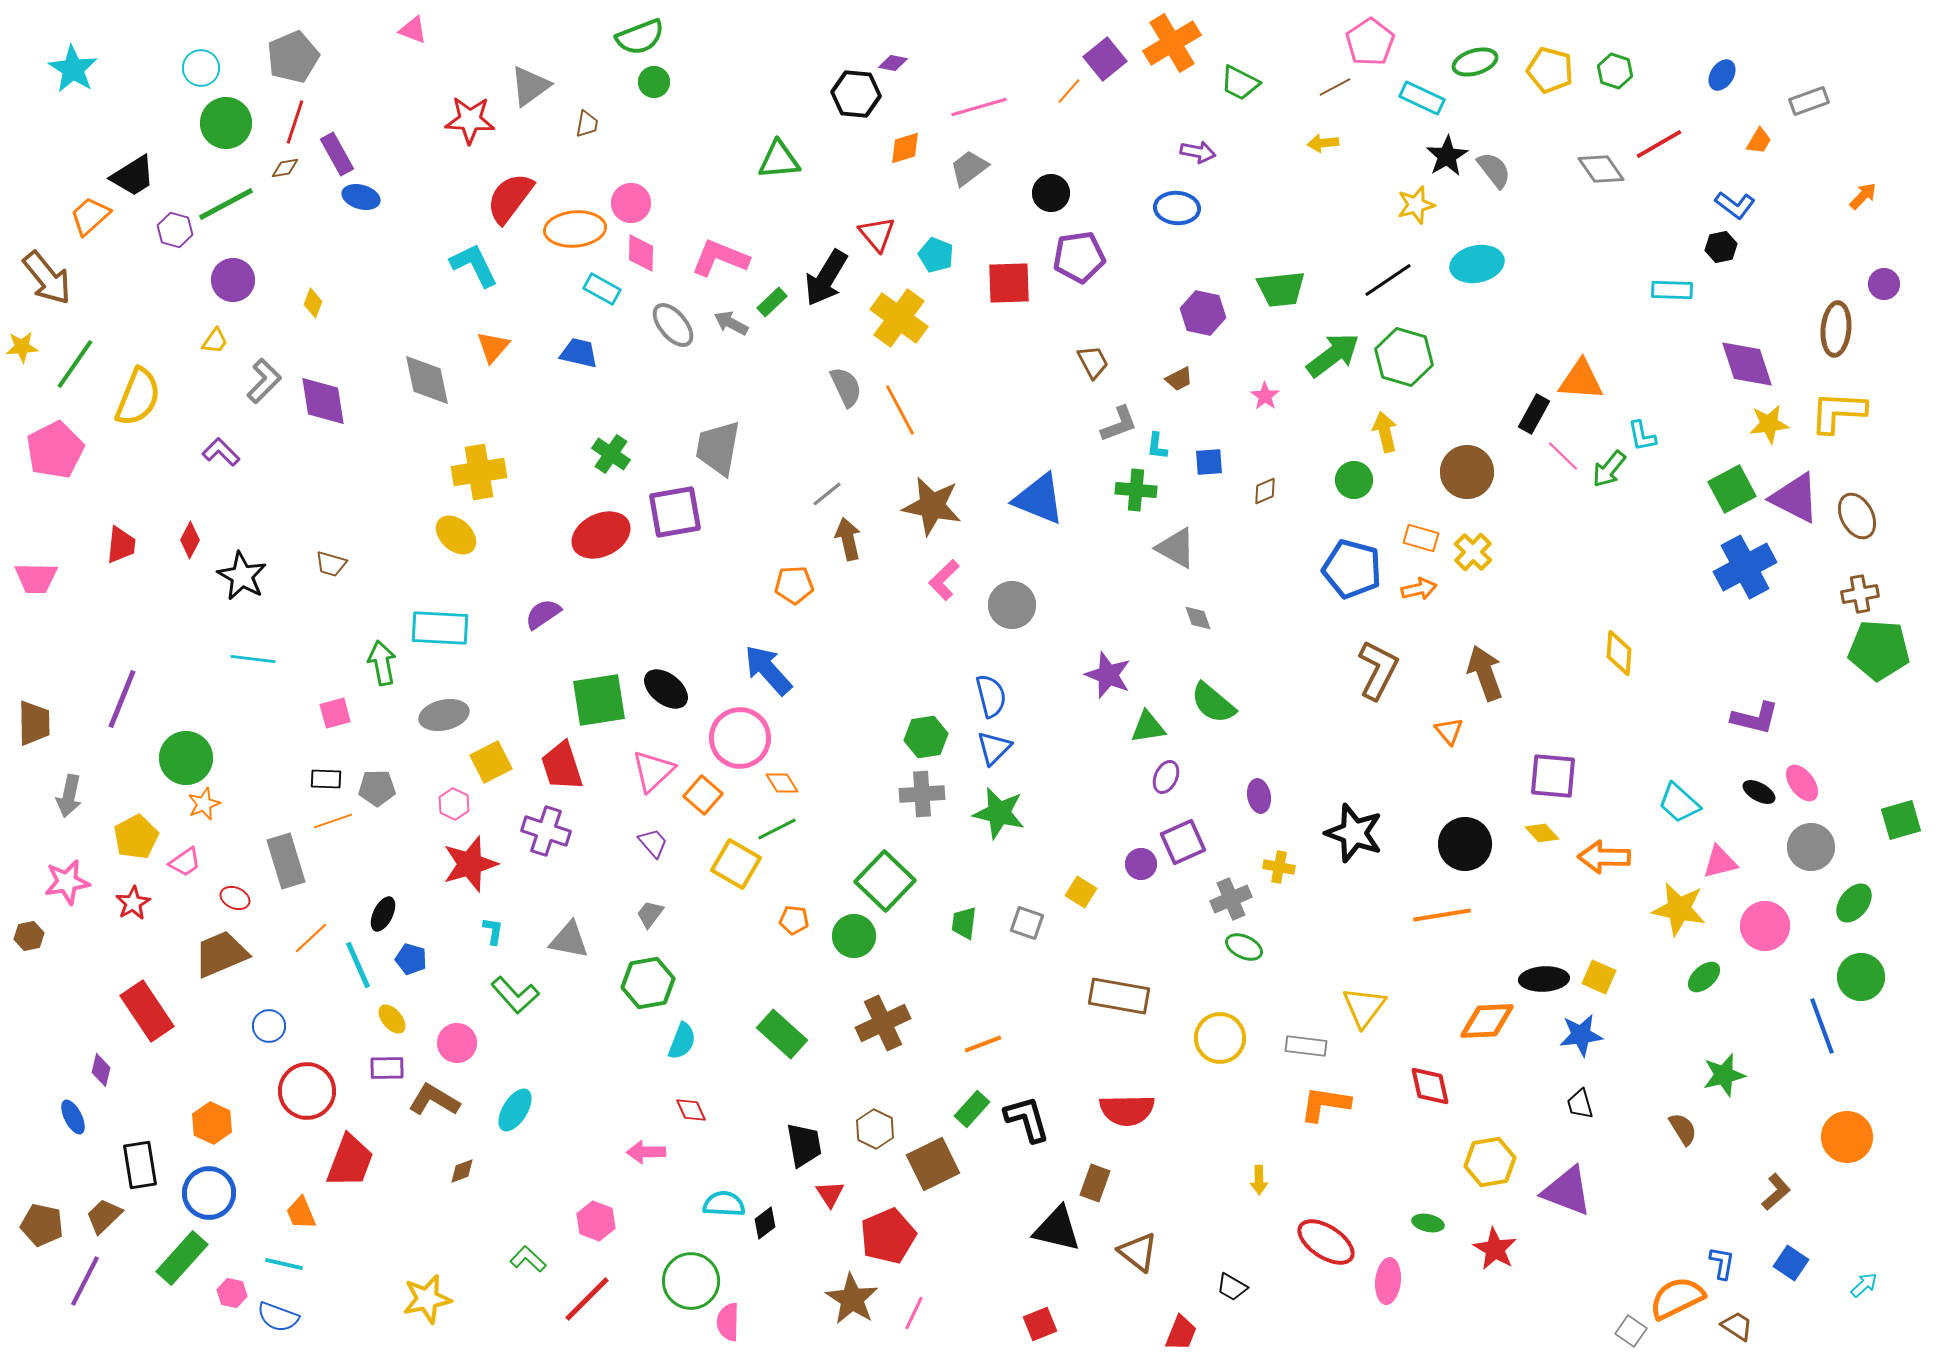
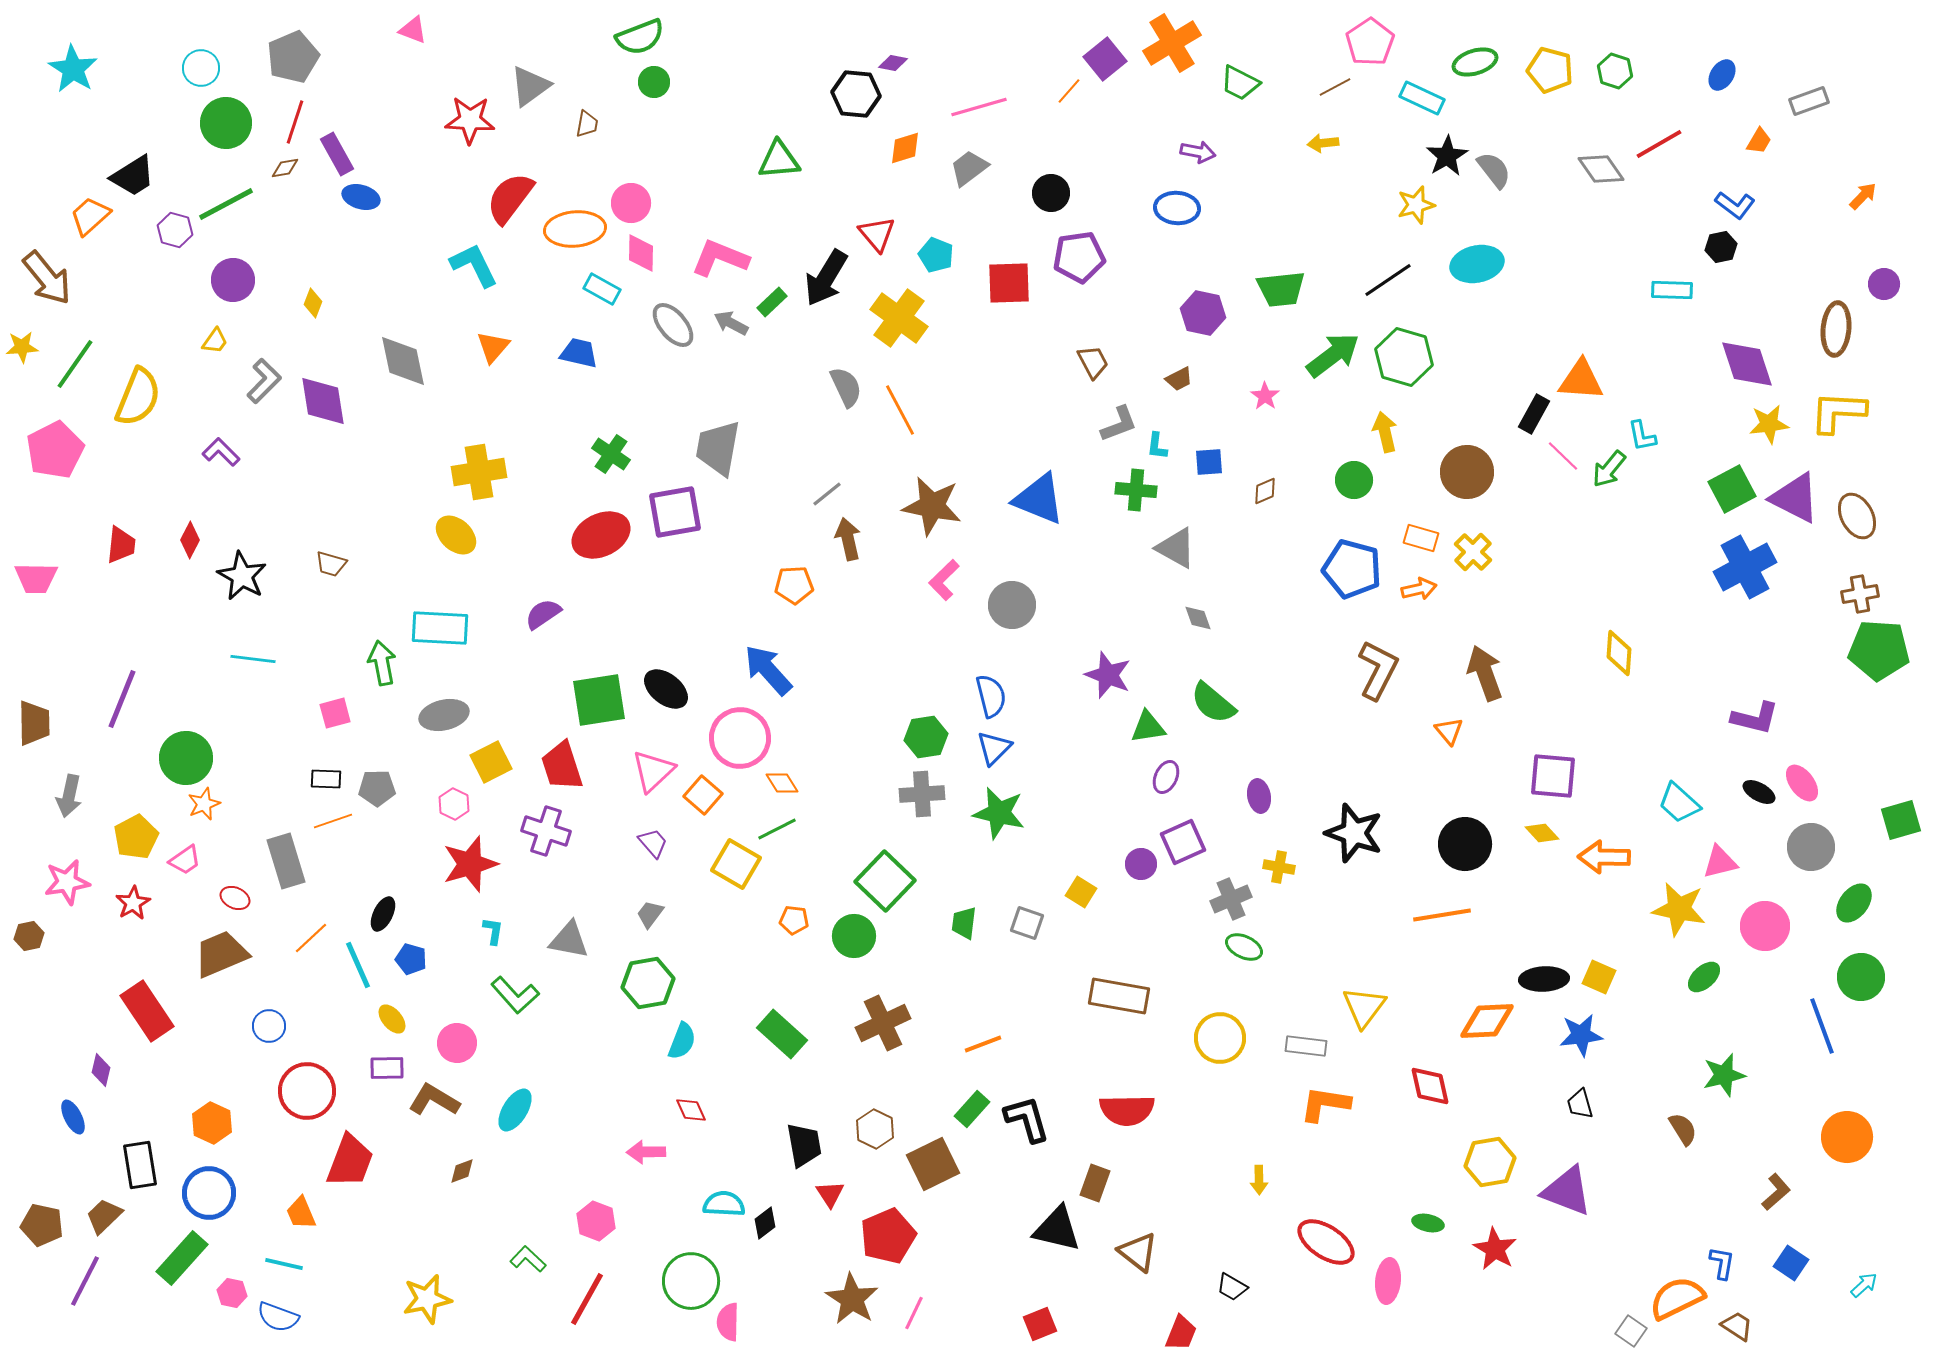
gray diamond at (427, 380): moved 24 px left, 19 px up
pink trapezoid at (185, 862): moved 2 px up
red line at (587, 1299): rotated 16 degrees counterclockwise
